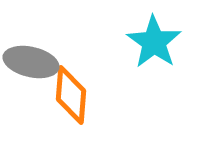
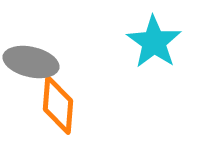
orange diamond: moved 13 px left, 10 px down
